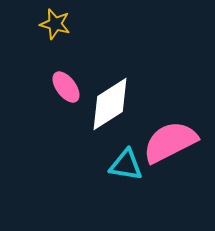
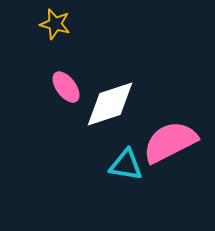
white diamond: rotated 14 degrees clockwise
